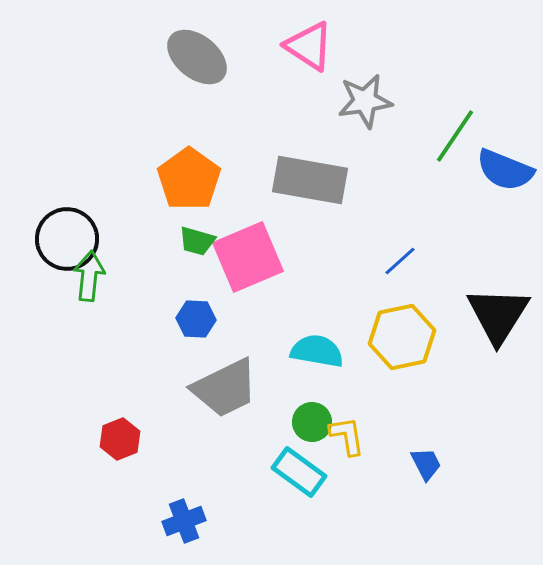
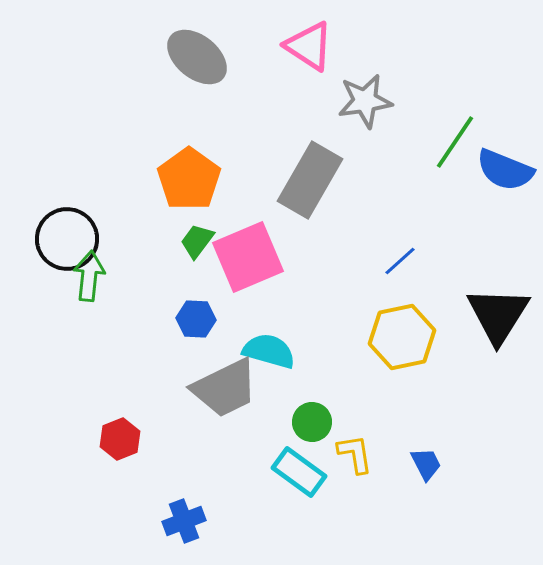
green line: moved 6 px down
gray rectangle: rotated 70 degrees counterclockwise
green trapezoid: rotated 111 degrees clockwise
cyan semicircle: moved 48 px left; rotated 6 degrees clockwise
yellow L-shape: moved 8 px right, 18 px down
